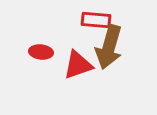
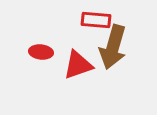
brown arrow: moved 4 px right
